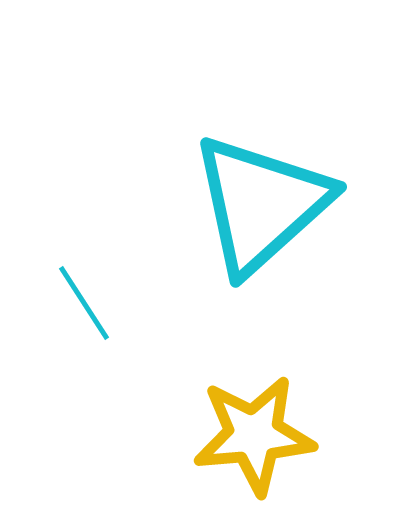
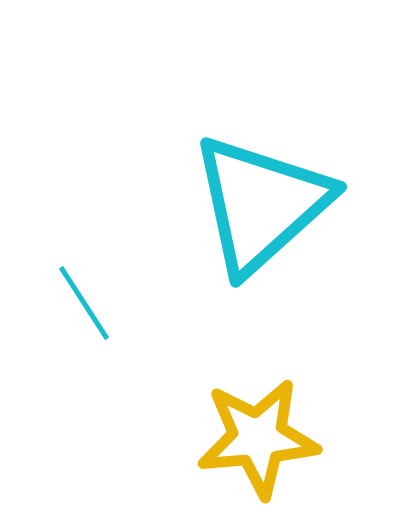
yellow star: moved 4 px right, 3 px down
